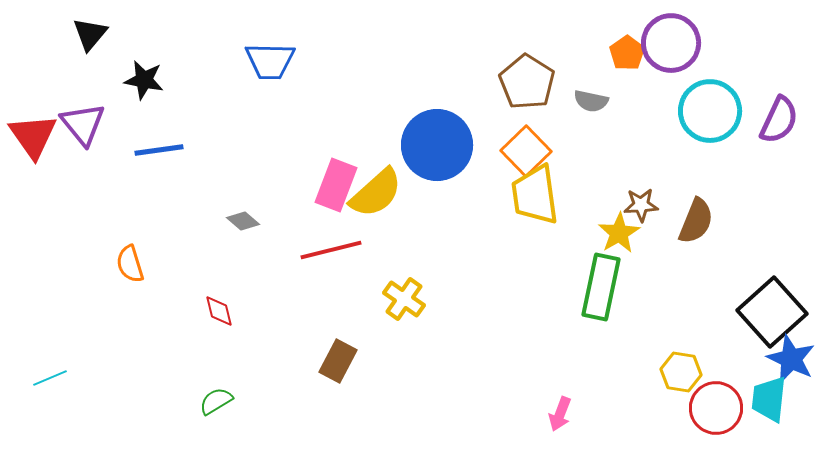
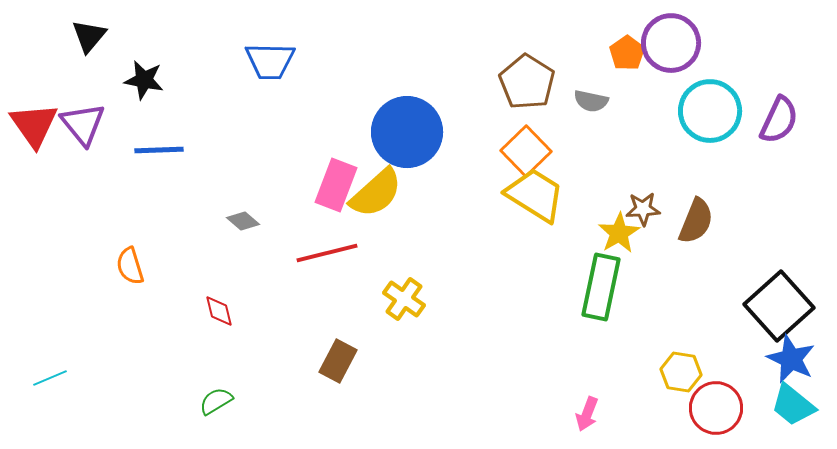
black triangle: moved 1 px left, 2 px down
red triangle: moved 1 px right, 11 px up
blue circle: moved 30 px left, 13 px up
blue line: rotated 6 degrees clockwise
yellow trapezoid: rotated 130 degrees clockwise
brown star: moved 2 px right, 4 px down
red line: moved 4 px left, 3 px down
orange semicircle: moved 2 px down
black square: moved 7 px right, 6 px up
cyan trapezoid: moved 24 px right, 6 px down; rotated 57 degrees counterclockwise
pink arrow: moved 27 px right
